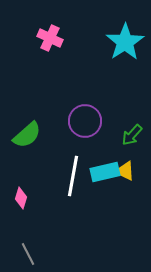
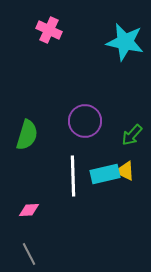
pink cross: moved 1 px left, 8 px up
cyan star: rotated 27 degrees counterclockwise
green semicircle: rotated 32 degrees counterclockwise
cyan rectangle: moved 2 px down
white line: rotated 12 degrees counterclockwise
pink diamond: moved 8 px right, 12 px down; rotated 70 degrees clockwise
gray line: moved 1 px right
